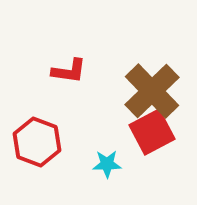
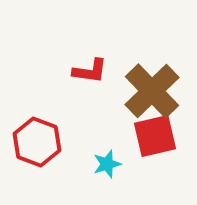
red L-shape: moved 21 px right
red square: moved 3 px right, 4 px down; rotated 15 degrees clockwise
cyan star: rotated 16 degrees counterclockwise
